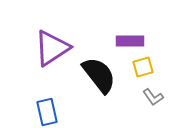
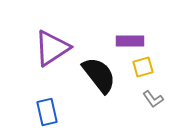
gray L-shape: moved 2 px down
